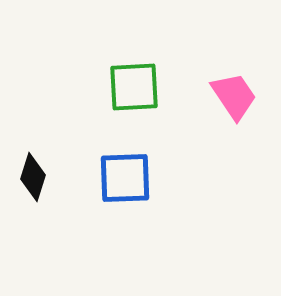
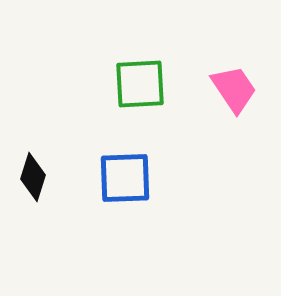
green square: moved 6 px right, 3 px up
pink trapezoid: moved 7 px up
